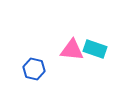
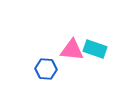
blue hexagon: moved 12 px right; rotated 10 degrees counterclockwise
